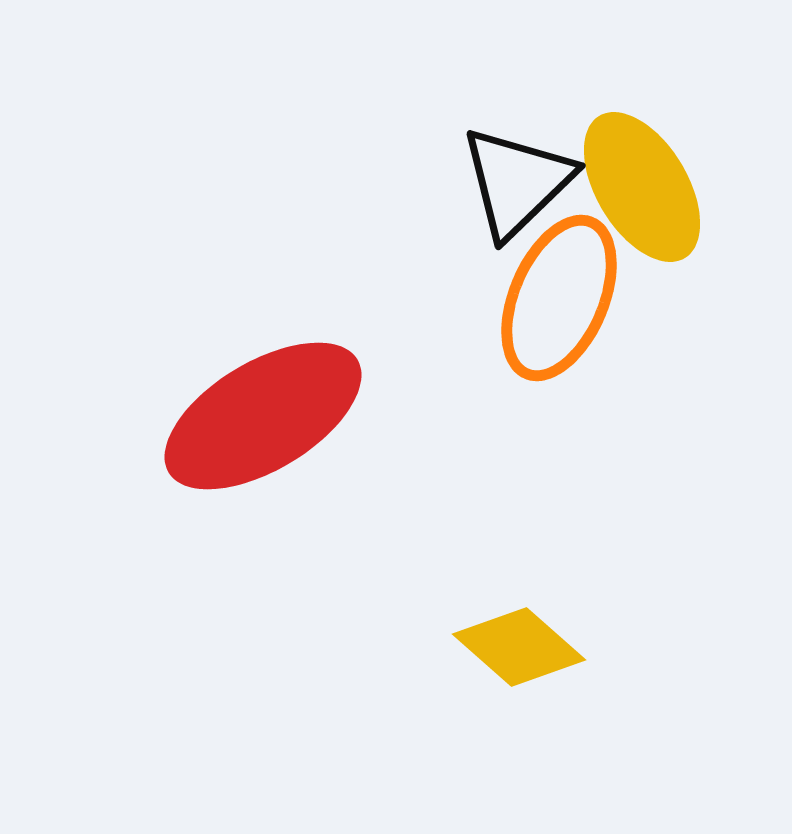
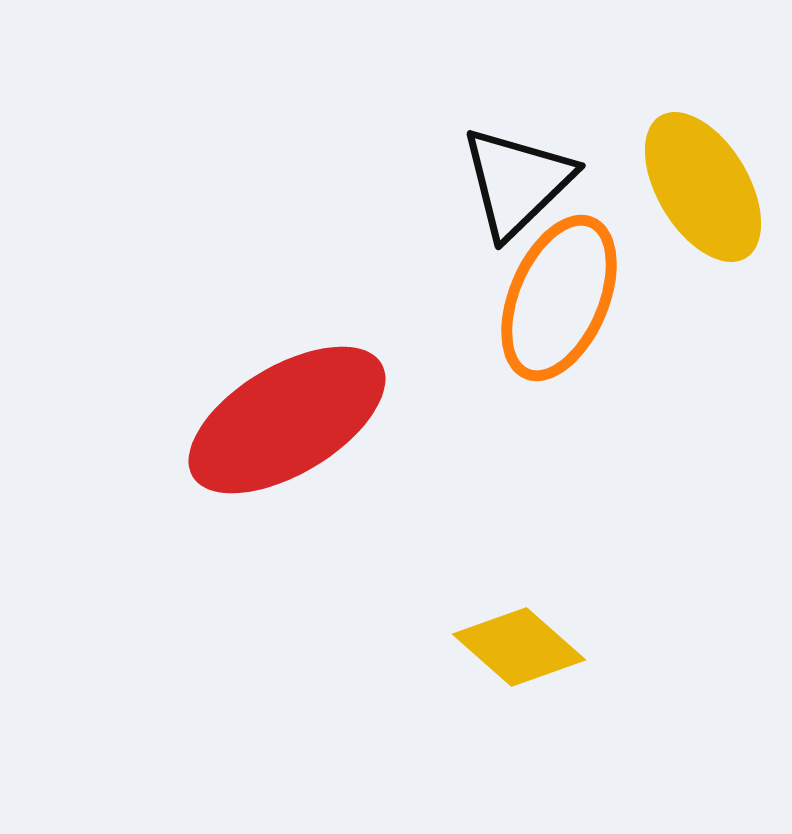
yellow ellipse: moved 61 px right
red ellipse: moved 24 px right, 4 px down
